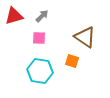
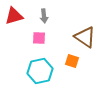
gray arrow: moved 2 px right; rotated 128 degrees clockwise
cyan hexagon: rotated 20 degrees counterclockwise
